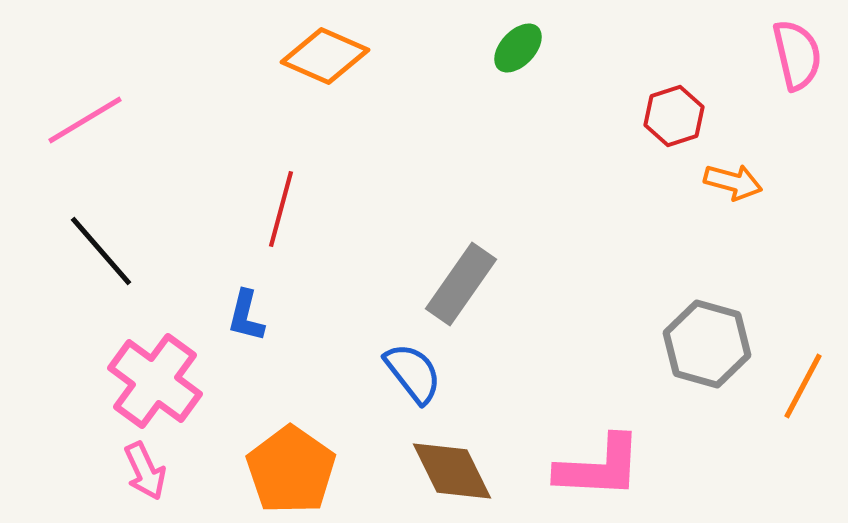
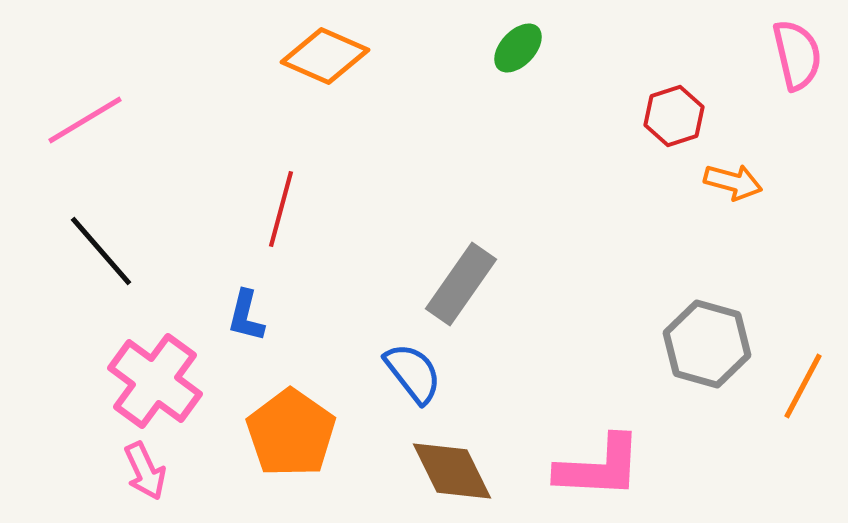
orange pentagon: moved 37 px up
